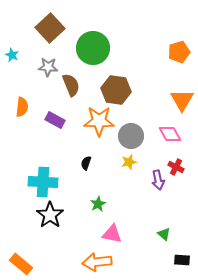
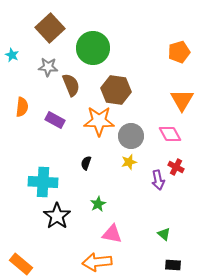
black star: moved 7 px right, 1 px down
black rectangle: moved 9 px left, 5 px down
